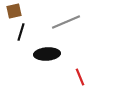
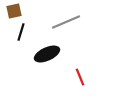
black ellipse: rotated 20 degrees counterclockwise
